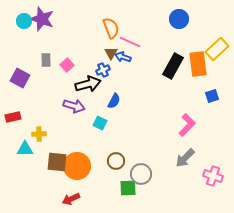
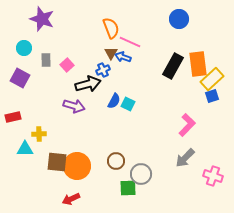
cyan circle: moved 27 px down
yellow rectangle: moved 5 px left, 30 px down
cyan square: moved 28 px right, 19 px up
